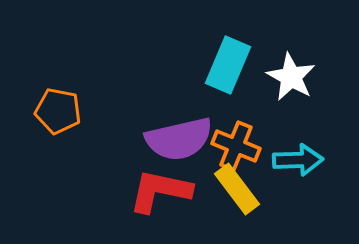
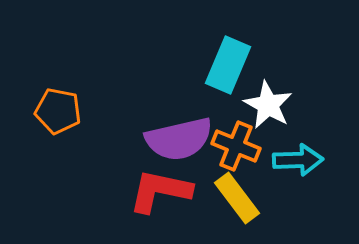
white star: moved 23 px left, 28 px down
yellow rectangle: moved 9 px down
